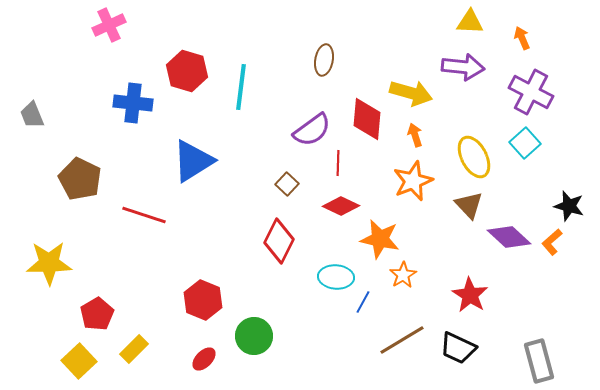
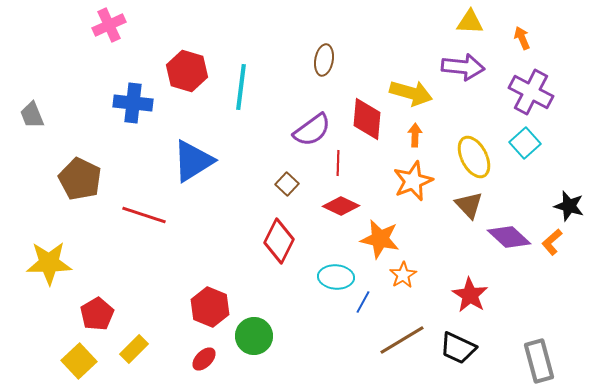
orange arrow at (415, 135): rotated 20 degrees clockwise
red hexagon at (203, 300): moved 7 px right, 7 px down
